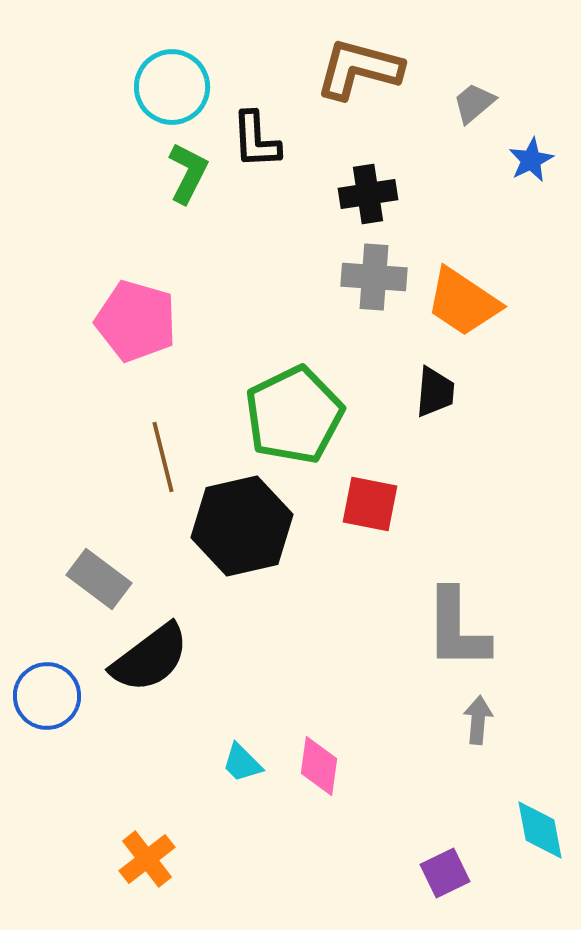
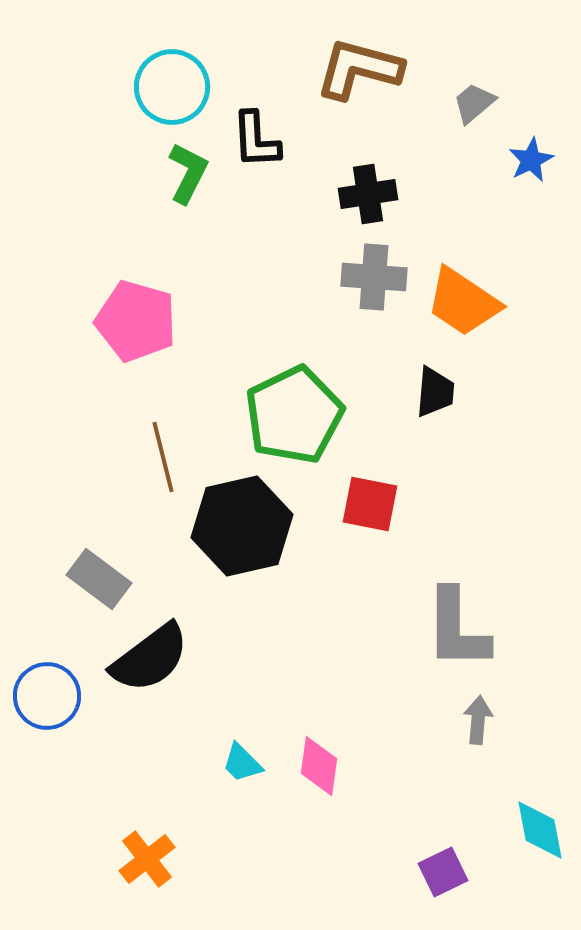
purple square: moved 2 px left, 1 px up
